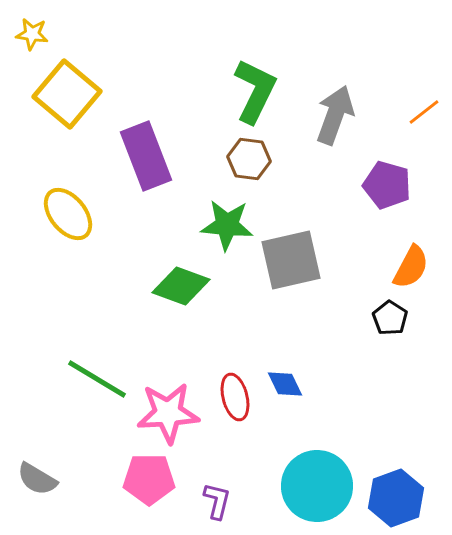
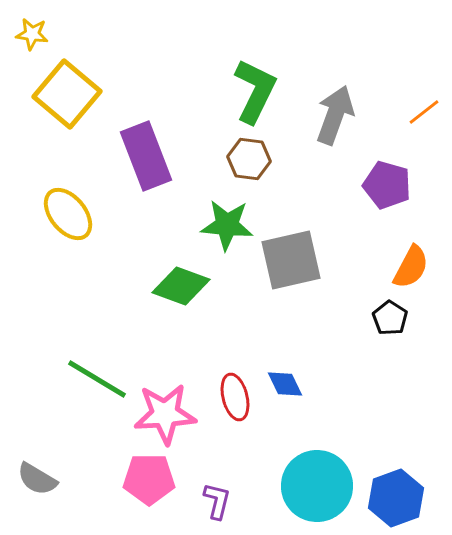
pink star: moved 3 px left, 1 px down
